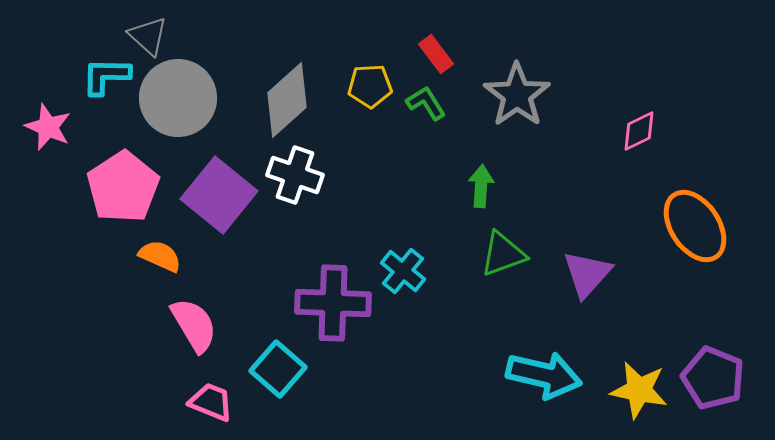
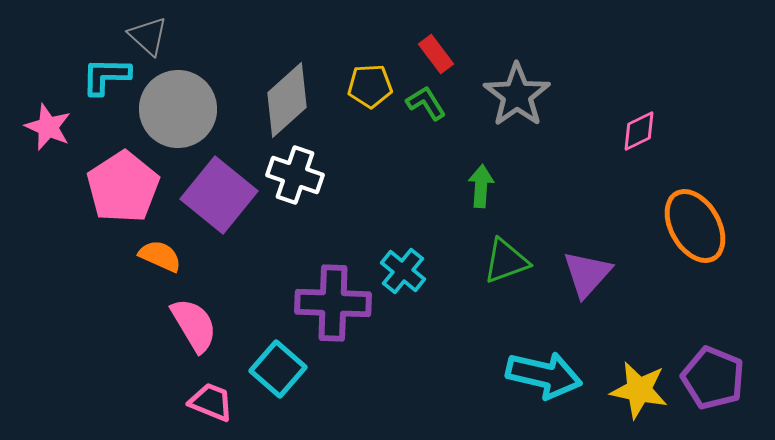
gray circle: moved 11 px down
orange ellipse: rotated 4 degrees clockwise
green triangle: moved 3 px right, 7 px down
